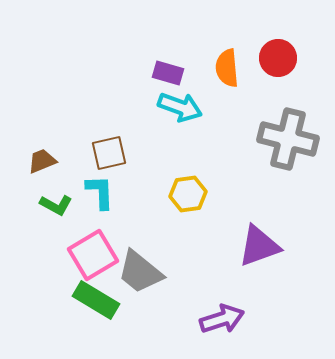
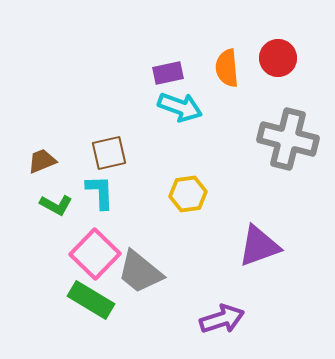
purple rectangle: rotated 28 degrees counterclockwise
pink square: moved 2 px right, 1 px up; rotated 15 degrees counterclockwise
green rectangle: moved 5 px left
